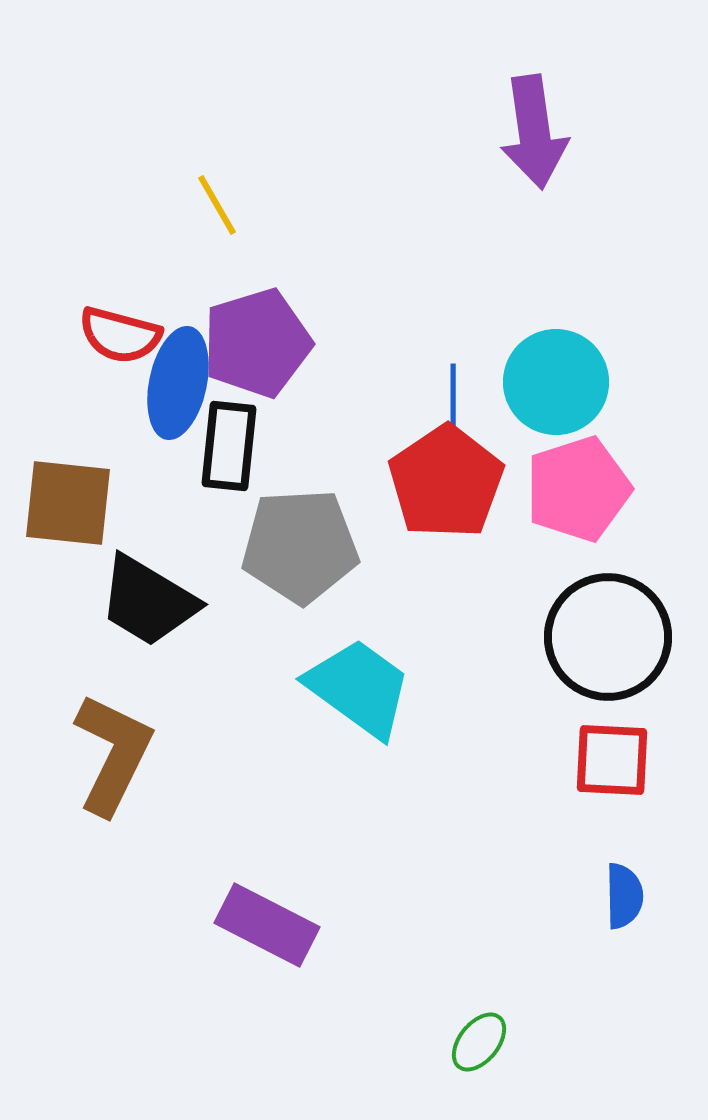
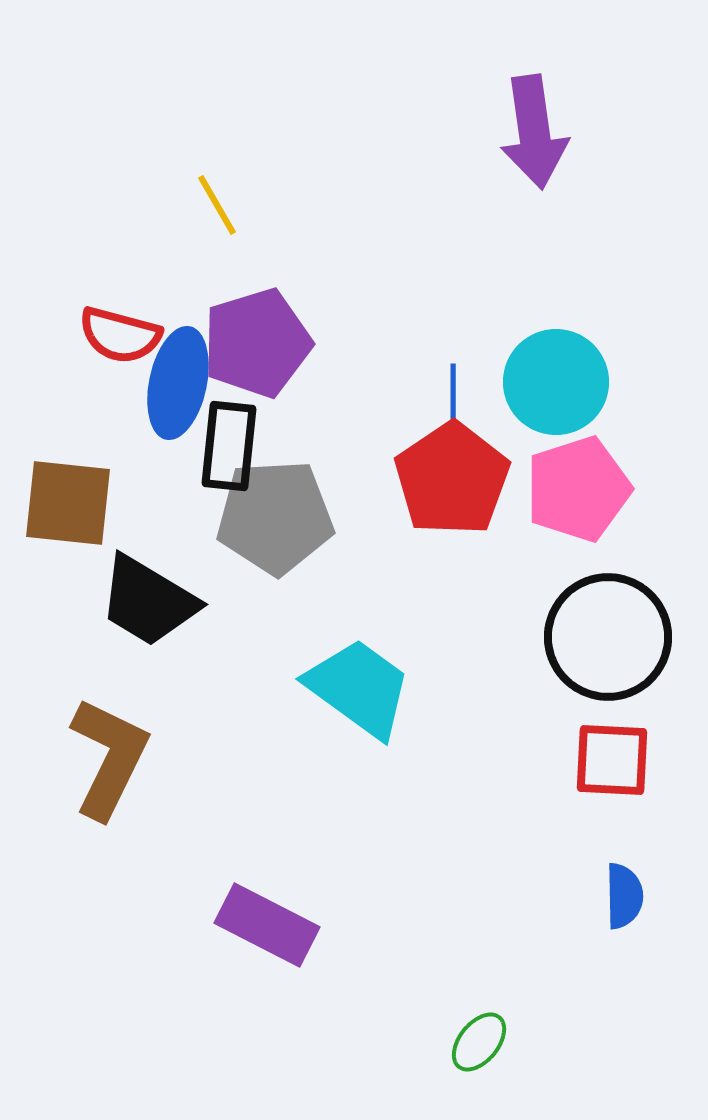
red pentagon: moved 6 px right, 3 px up
gray pentagon: moved 25 px left, 29 px up
brown L-shape: moved 4 px left, 4 px down
